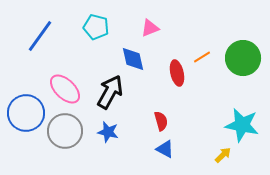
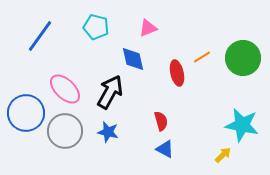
pink triangle: moved 2 px left
